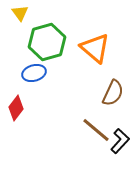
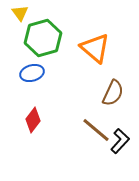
green hexagon: moved 4 px left, 4 px up
blue ellipse: moved 2 px left
red diamond: moved 17 px right, 12 px down
